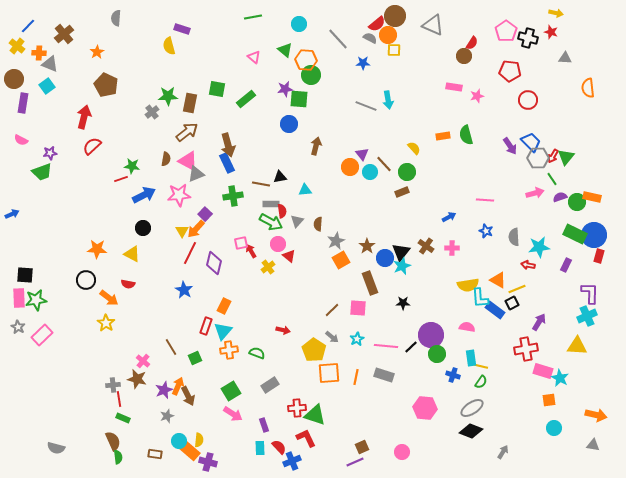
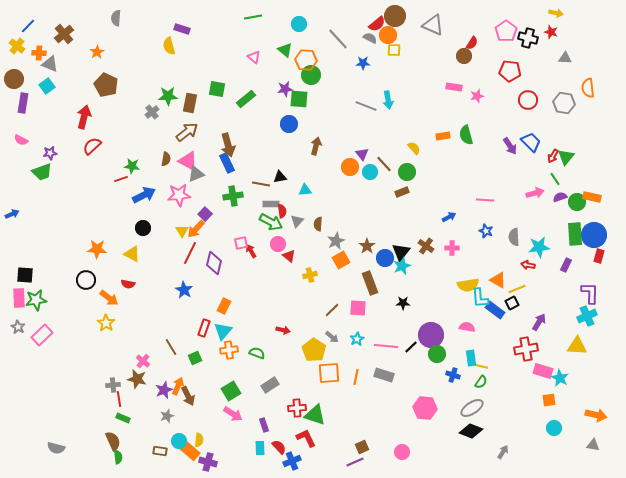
gray hexagon at (538, 158): moved 26 px right, 55 px up; rotated 10 degrees clockwise
green line at (552, 179): moved 3 px right
green rectangle at (575, 234): rotated 60 degrees clockwise
yellow cross at (268, 267): moved 42 px right, 8 px down; rotated 24 degrees clockwise
red rectangle at (206, 326): moved 2 px left, 2 px down
brown rectangle at (155, 454): moved 5 px right, 3 px up
